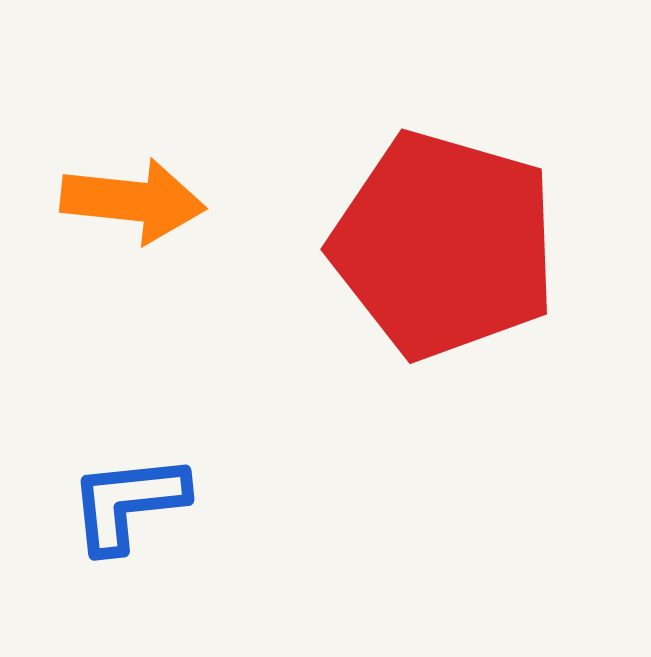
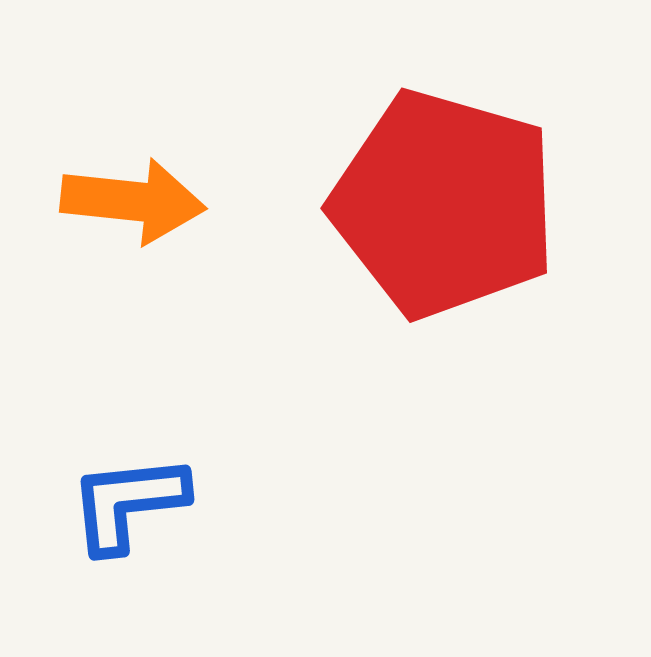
red pentagon: moved 41 px up
